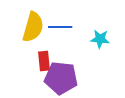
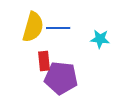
blue line: moved 2 px left, 1 px down
